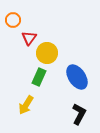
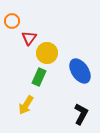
orange circle: moved 1 px left, 1 px down
blue ellipse: moved 3 px right, 6 px up
black L-shape: moved 2 px right
